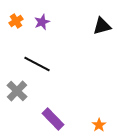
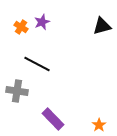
orange cross: moved 5 px right, 6 px down; rotated 24 degrees counterclockwise
gray cross: rotated 35 degrees counterclockwise
